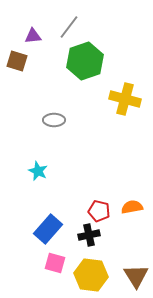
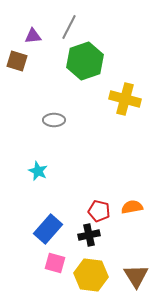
gray line: rotated 10 degrees counterclockwise
